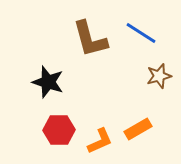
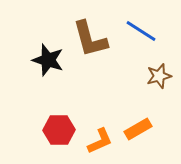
blue line: moved 2 px up
black star: moved 22 px up
